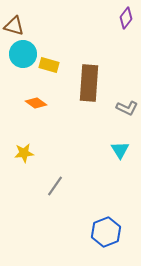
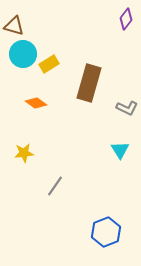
purple diamond: moved 1 px down
yellow rectangle: moved 1 px up; rotated 48 degrees counterclockwise
brown rectangle: rotated 12 degrees clockwise
